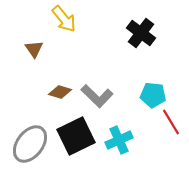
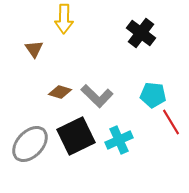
yellow arrow: rotated 40 degrees clockwise
gray ellipse: rotated 6 degrees clockwise
